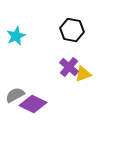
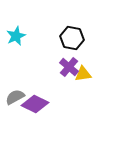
black hexagon: moved 8 px down
yellow triangle: rotated 12 degrees clockwise
gray semicircle: moved 2 px down
purple diamond: moved 2 px right
